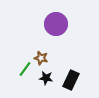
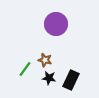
brown star: moved 4 px right, 2 px down
black star: moved 3 px right
